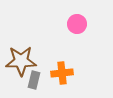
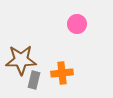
brown star: moved 1 px up
